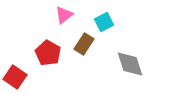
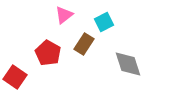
gray diamond: moved 2 px left
